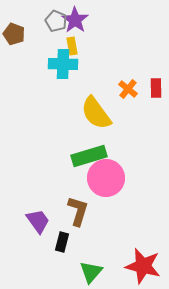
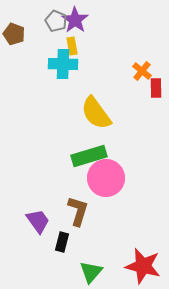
orange cross: moved 14 px right, 18 px up
